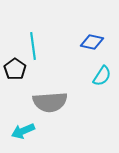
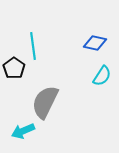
blue diamond: moved 3 px right, 1 px down
black pentagon: moved 1 px left, 1 px up
gray semicircle: moved 5 px left; rotated 120 degrees clockwise
